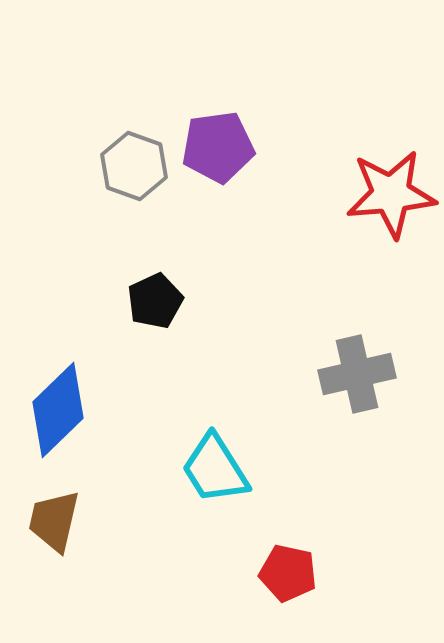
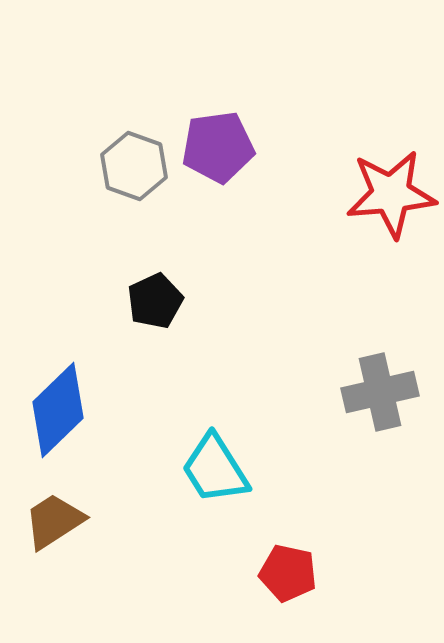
gray cross: moved 23 px right, 18 px down
brown trapezoid: rotated 44 degrees clockwise
